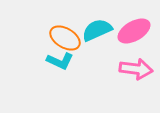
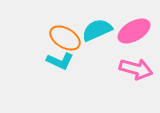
pink arrow: rotated 8 degrees clockwise
